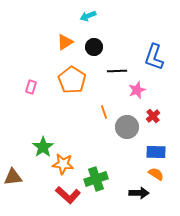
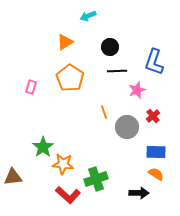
black circle: moved 16 px right
blue L-shape: moved 5 px down
orange pentagon: moved 2 px left, 2 px up
